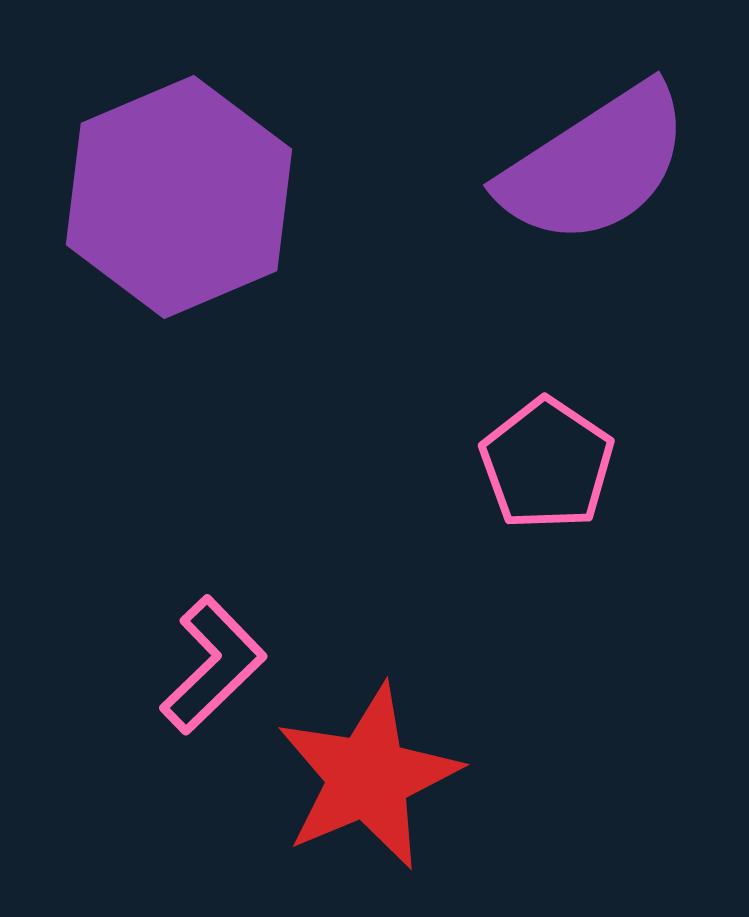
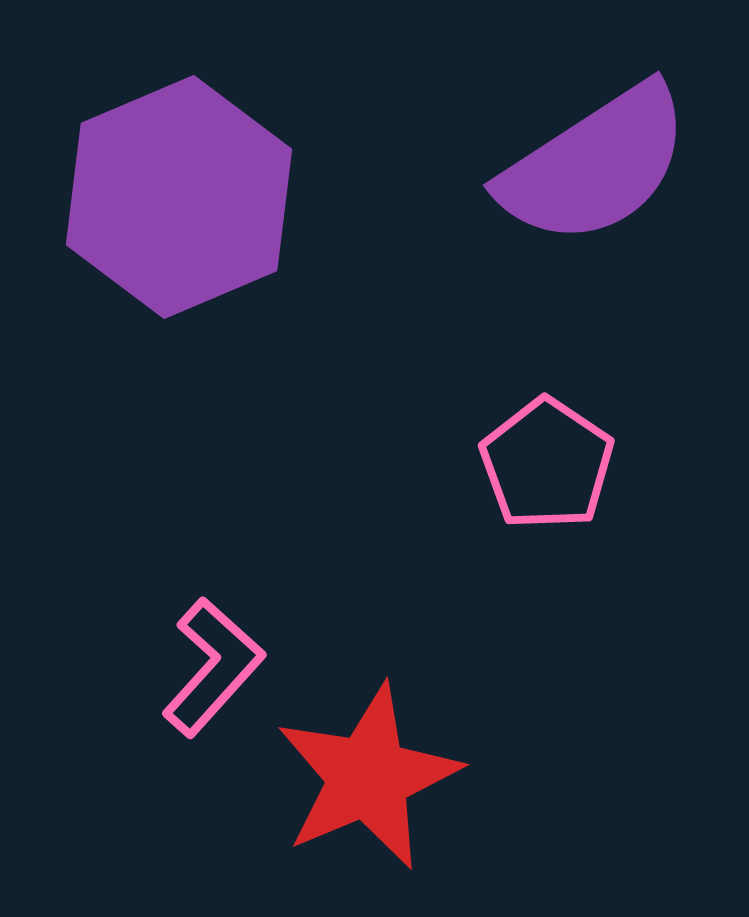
pink L-shape: moved 2 px down; rotated 4 degrees counterclockwise
